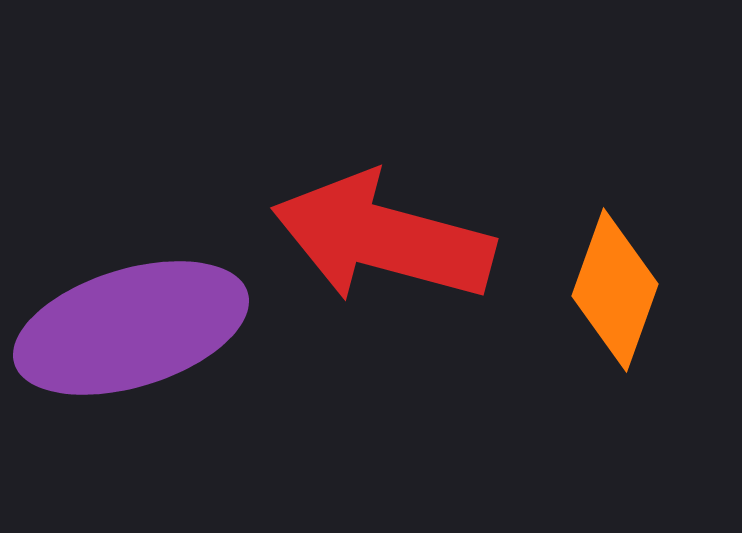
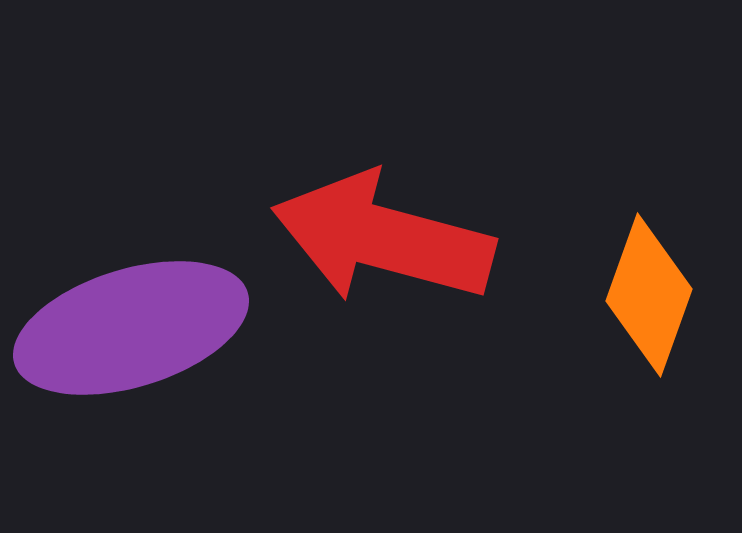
orange diamond: moved 34 px right, 5 px down
